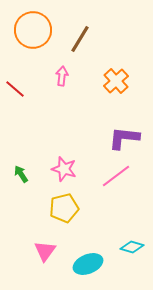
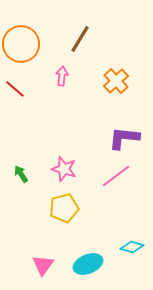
orange circle: moved 12 px left, 14 px down
pink triangle: moved 2 px left, 14 px down
